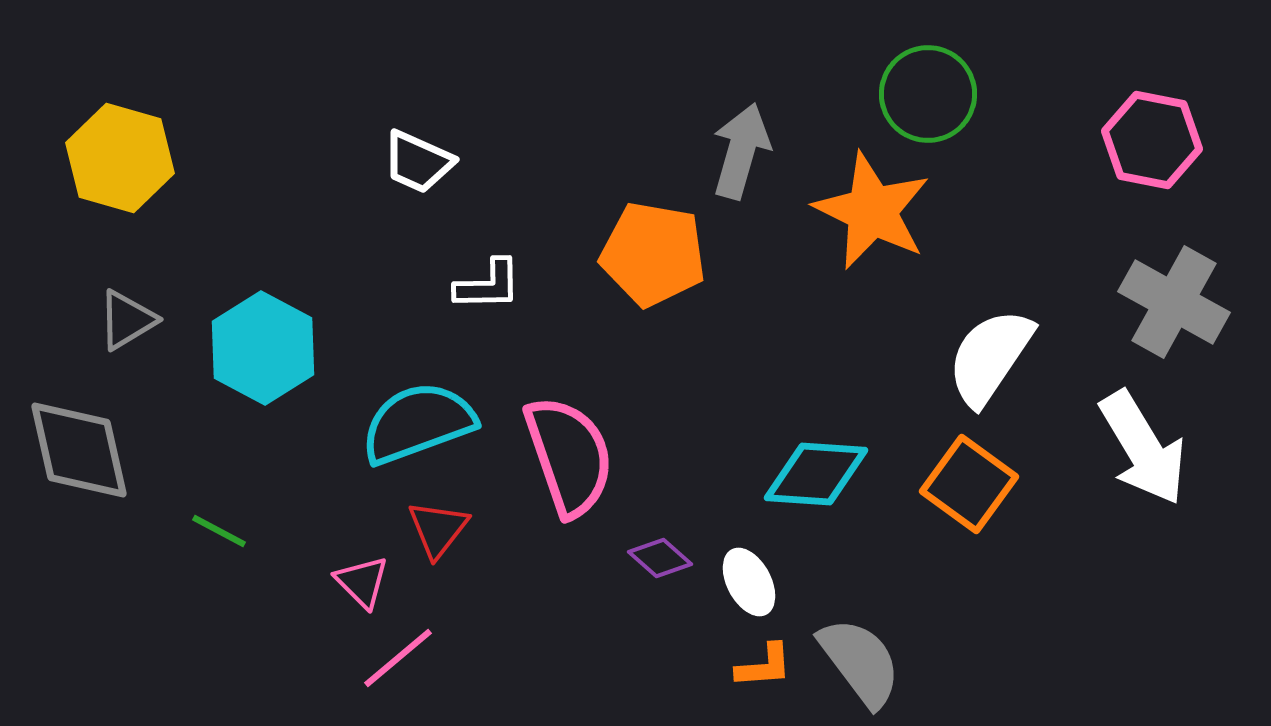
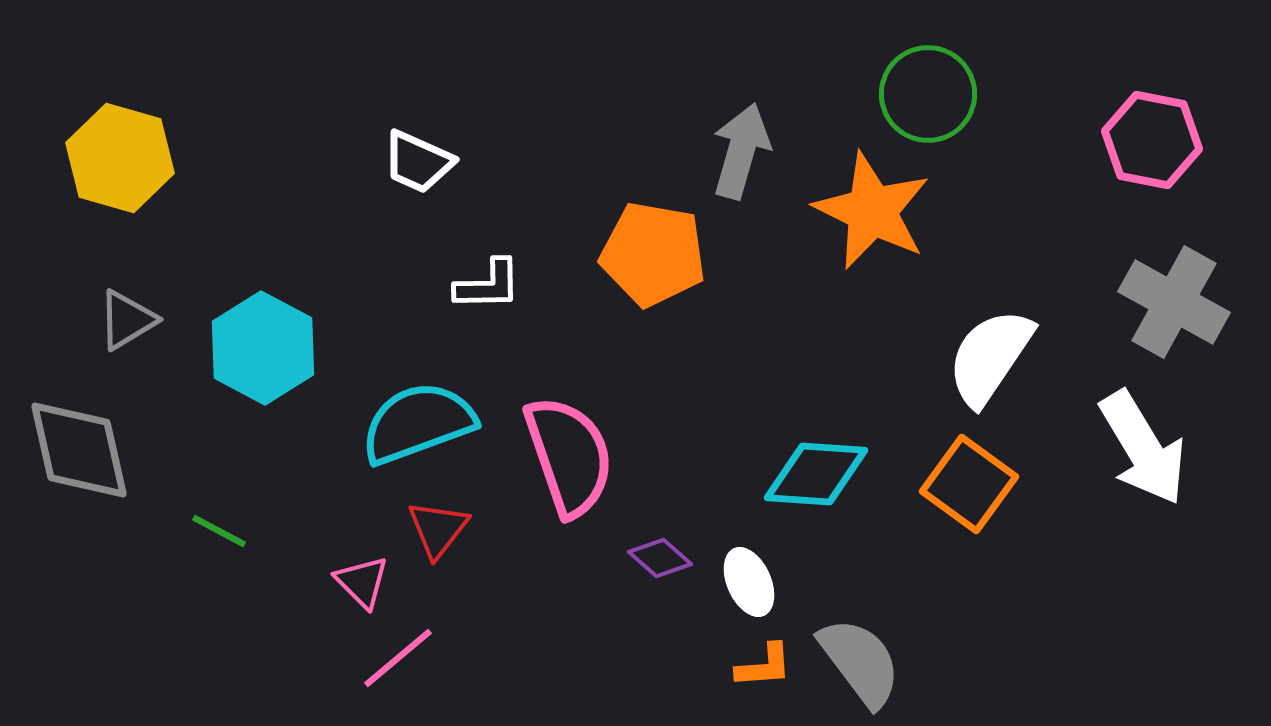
white ellipse: rotated 4 degrees clockwise
